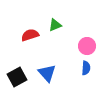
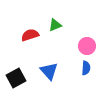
blue triangle: moved 2 px right, 2 px up
black square: moved 1 px left, 1 px down
